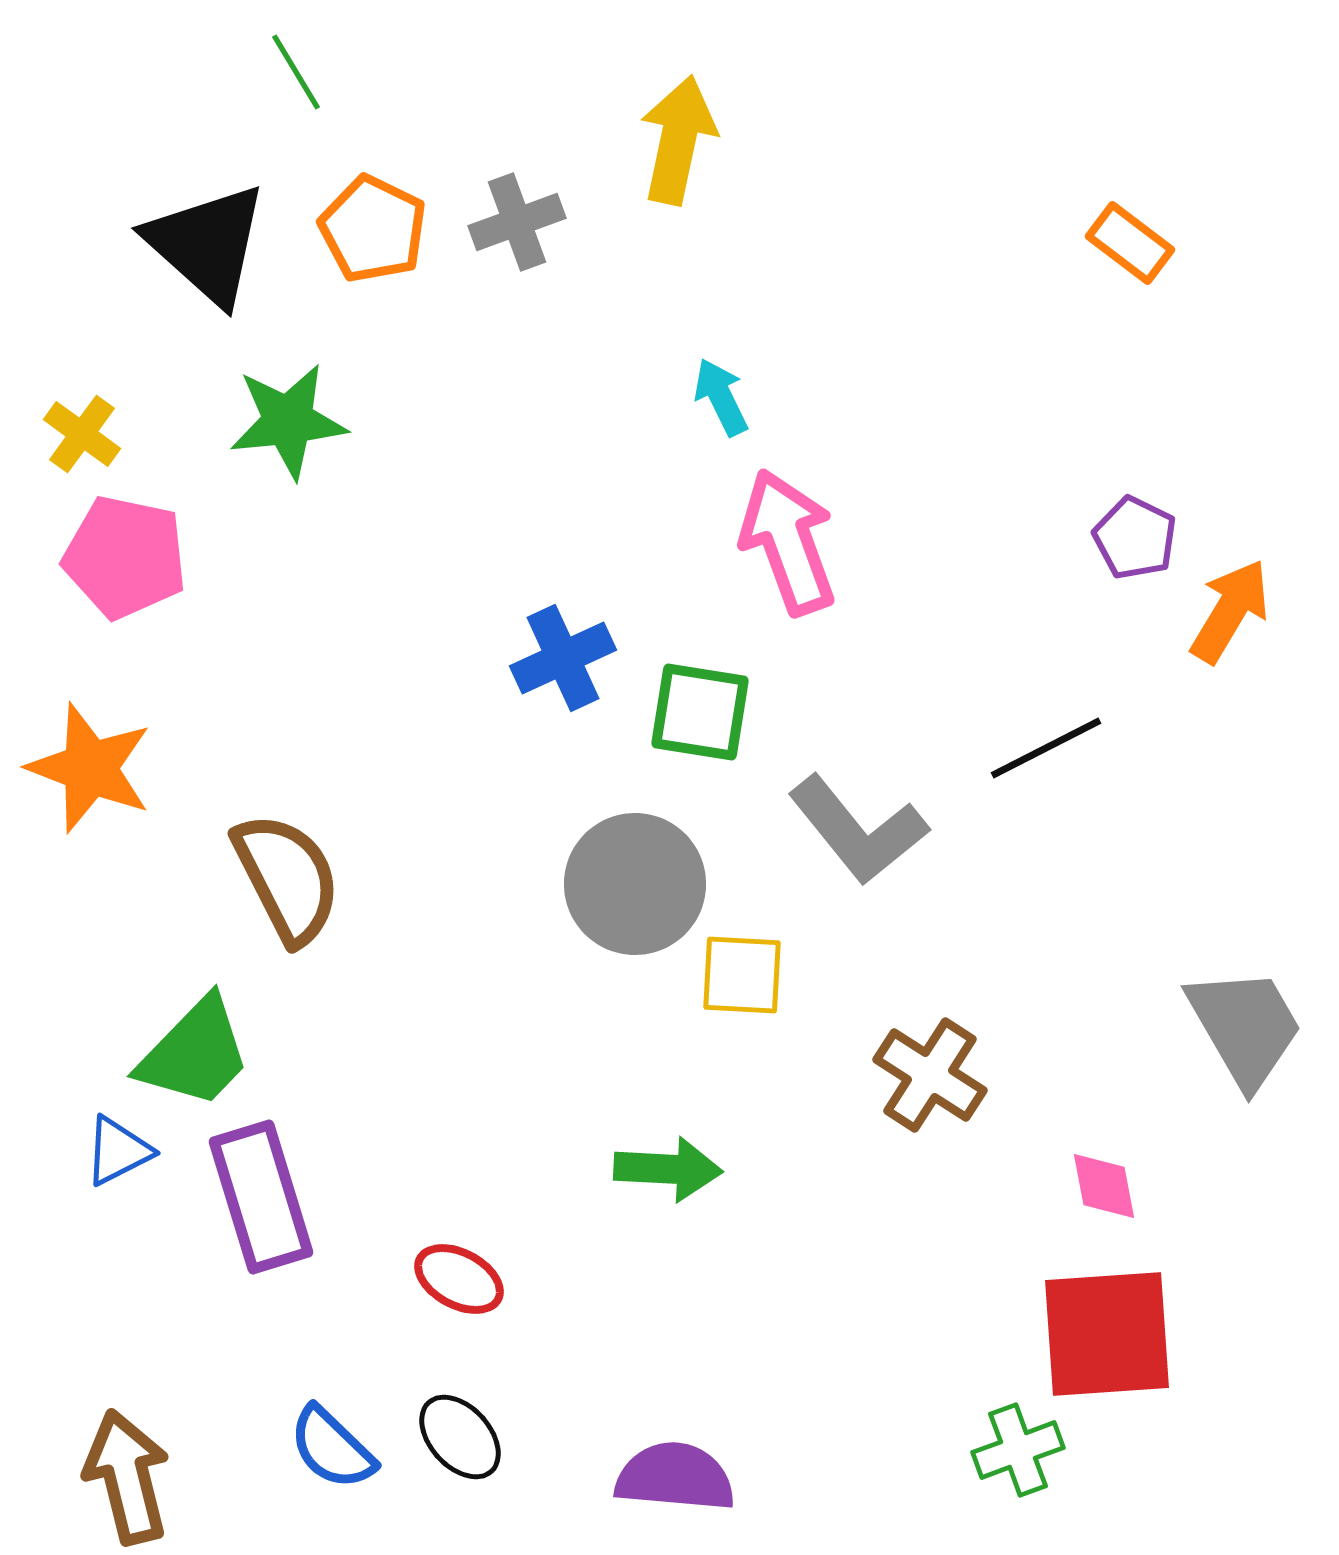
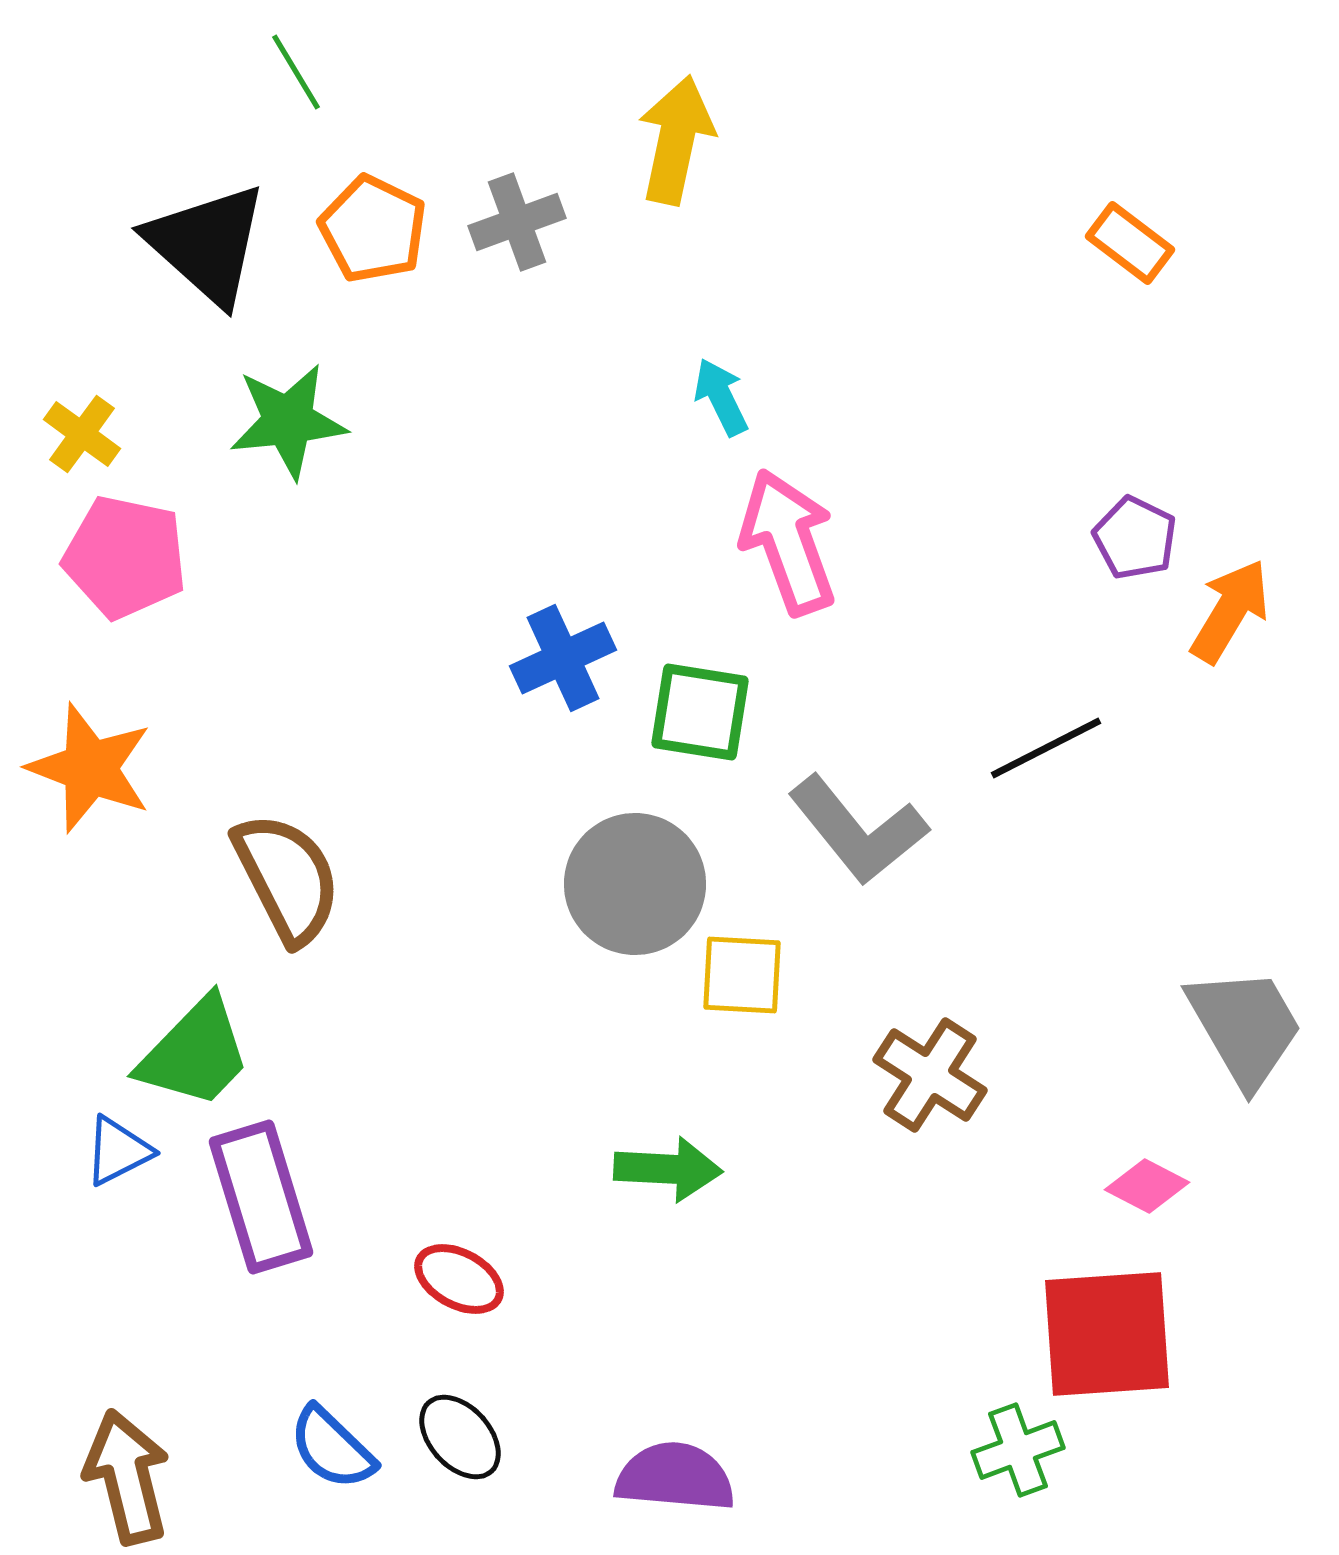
yellow arrow: moved 2 px left
pink diamond: moved 43 px right; rotated 52 degrees counterclockwise
